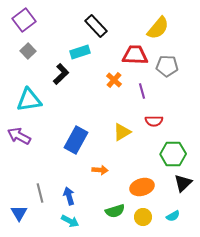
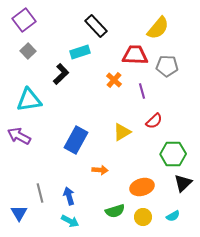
red semicircle: rotated 42 degrees counterclockwise
